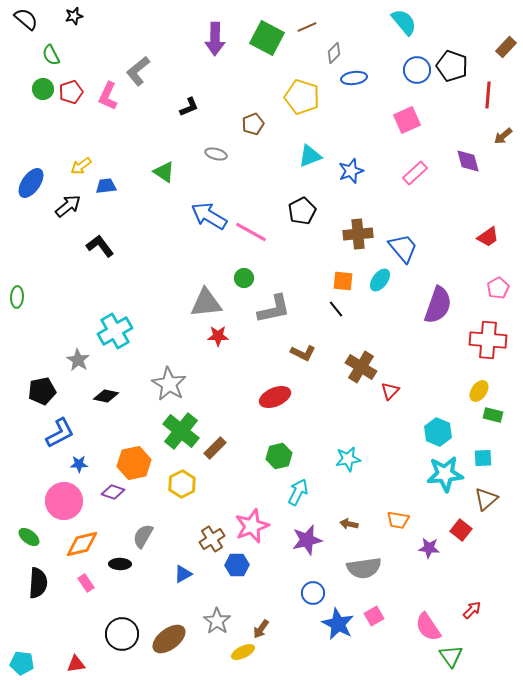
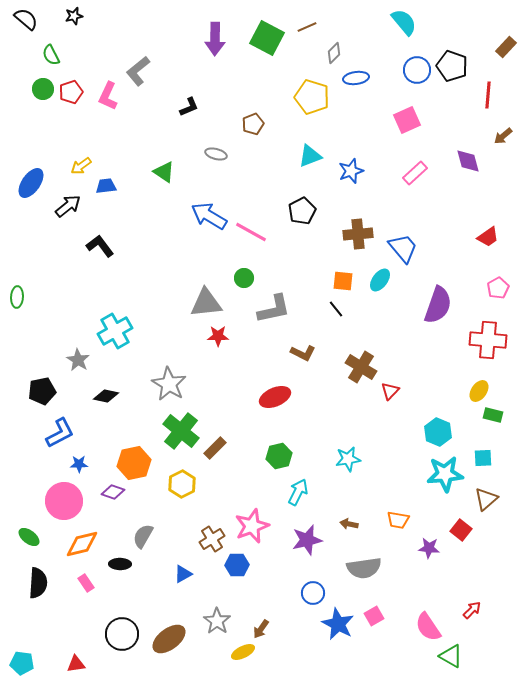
blue ellipse at (354, 78): moved 2 px right
yellow pentagon at (302, 97): moved 10 px right
green triangle at (451, 656): rotated 25 degrees counterclockwise
